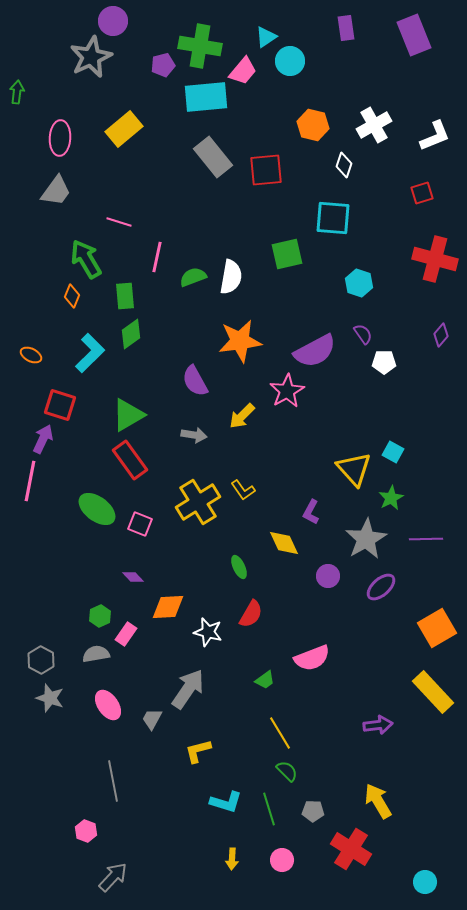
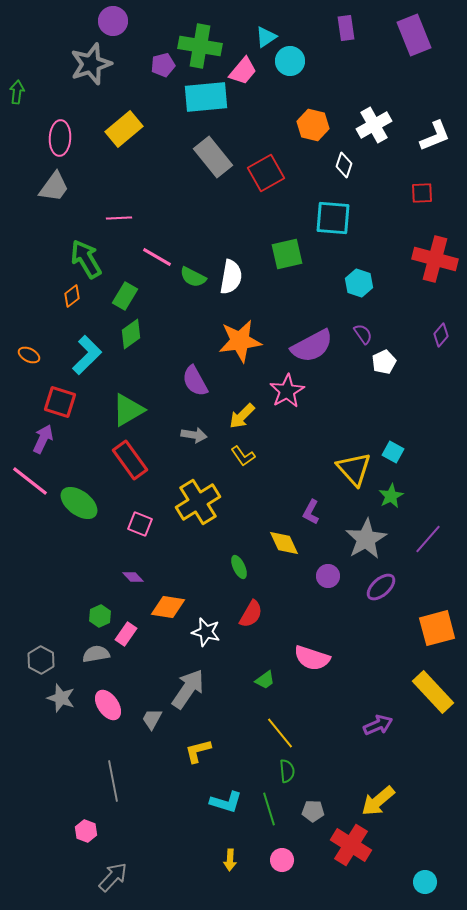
gray star at (91, 57): moved 7 px down; rotated 6 degrees clockwise
red square at (266, 170): moved 3 px down; rotated 24 degrees counterclockwise
gray trapezoid at (56, 191): moved 2 px left, 4 px up
red square at (422, 193): rotated 15 degrees clockwise
pink line at (119, 222): moved 4 px up; rotated 20 degrees counterclockwise
pink line at (157, 257): rotated 72 degrees counterclockwise
green semicircle at (193, 277): rotated 132 degrees counterclockwise
orange diamond at (72, 296): rotated 30 degrees clockwise
green rectangle at (125, 296): rotated 36 degrees clockwise
purple semicircle at (315, 351): moved 3 px left, 5 px up
cyan L-shape at (90, 353): moved 3 px left, 2 px down
orange ellipse at (31, 355): moved 2 px left
white pentagon at (384, 362): rotated 25 degrees counterclockwise
red square at (60, 405): moved 3 px up
green triangle at (128, 415): moved 5 px up
pink line at (30, 481): rotated 63 degrees counterclockwise
yellow L-shape at (243, 490): moved 34 px up
green star at (391, 498): moved 2 px up
green ellipse at (97, 509): moved 18 px left, 6 px up
purple line at (426, 539): moved 2 px right; rotated 48 degrees counterclockwise
orange diamond at (168, 607): rotated 12 degrees clockwise
orange square at (437, 628): rotated 15 degrees clockwise
white star at (208, 632): moved 2 px left
pink semicircle at (312, 658): rotated 39 degrees clockwise
gray star at (50, 698): moved 11 px right
purple arrow at (378, 725): rotated 16 degrees counterclockwise
yellow line at (280, 733): rotated 8 degrees counterclockwise
green semicircle at (287, 771): rotated 40 degrees clockwise
yellow arrow at (378, 801): rotated 99 degrees counterclockwise
red cross at (351, 849): moved 4 px up
yellow arrow at (232, 859): moved 2 px left, 1 px down
